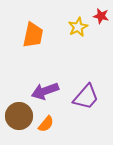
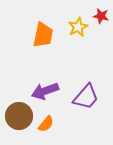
orange trapezoid: moved 10 px right
